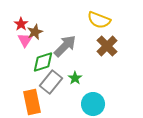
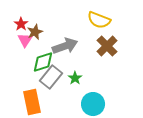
gray arrow: rotated 25 degrees clockwise
gray rectangle: moved 5 px up
